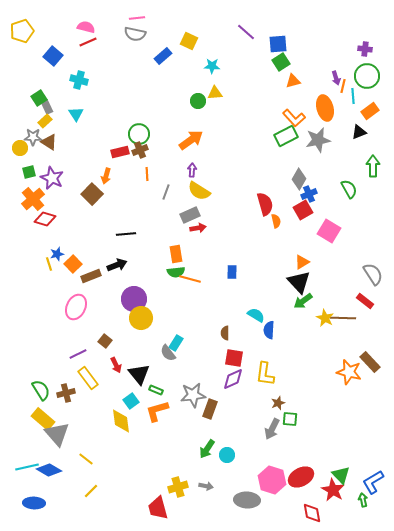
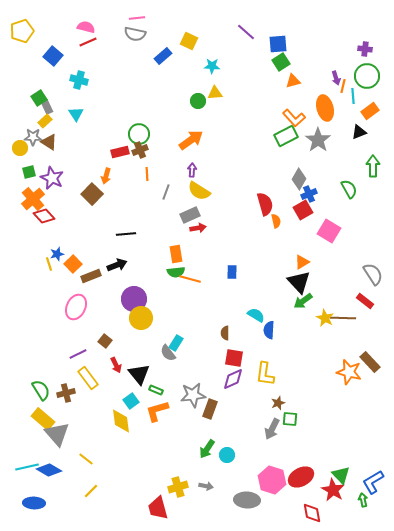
gray star at (318, 140): rotated 25 degrees counterclockwise
red diamond at (45, 219): moved 1 px left, 3 px up; rotated 30 degrees clockwise
